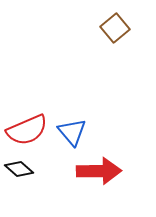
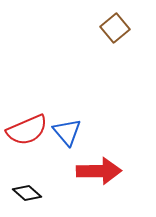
blue triangle: moved 5 px left
black diamond: moved 8 px right, 24 px down
